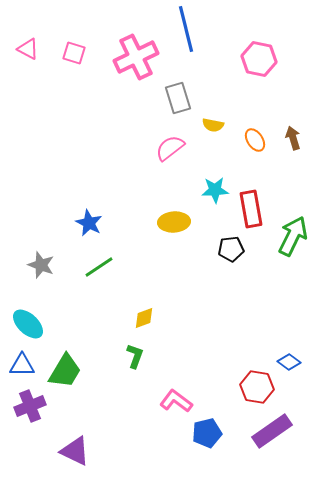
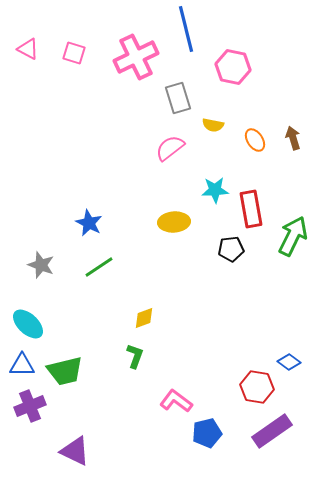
pink hexagon: moved 26 px left, 8 px down
green trapezoid: rotated 45 degrees clockwise
